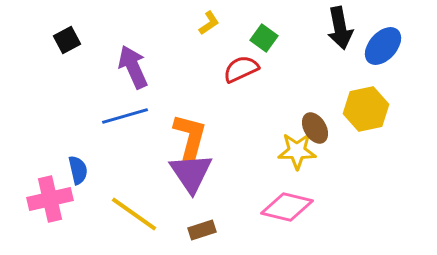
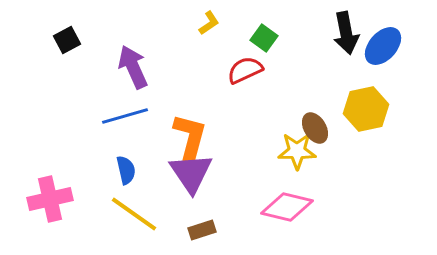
black arrow: moved 6 px right, 5 px down
red semicircle: moved 4 px right, 1 px down
blue semicircle: moved 48 px right
